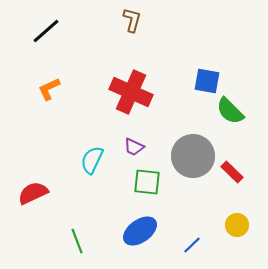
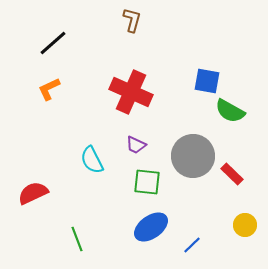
black line: moved 7 px right, 12 px down
green semicircle: rotated 16 degrees counterclockwise
purple trapezoid: moved 2 px right, 2 px up
cyan semicircle: rotated 52 degrees counterclockwise
red rectangle: moved 2 px down
yellow circle: moved 8 px right
blue ellipse: moved 11 px right, 4 px up
green line: moved 2 px up
